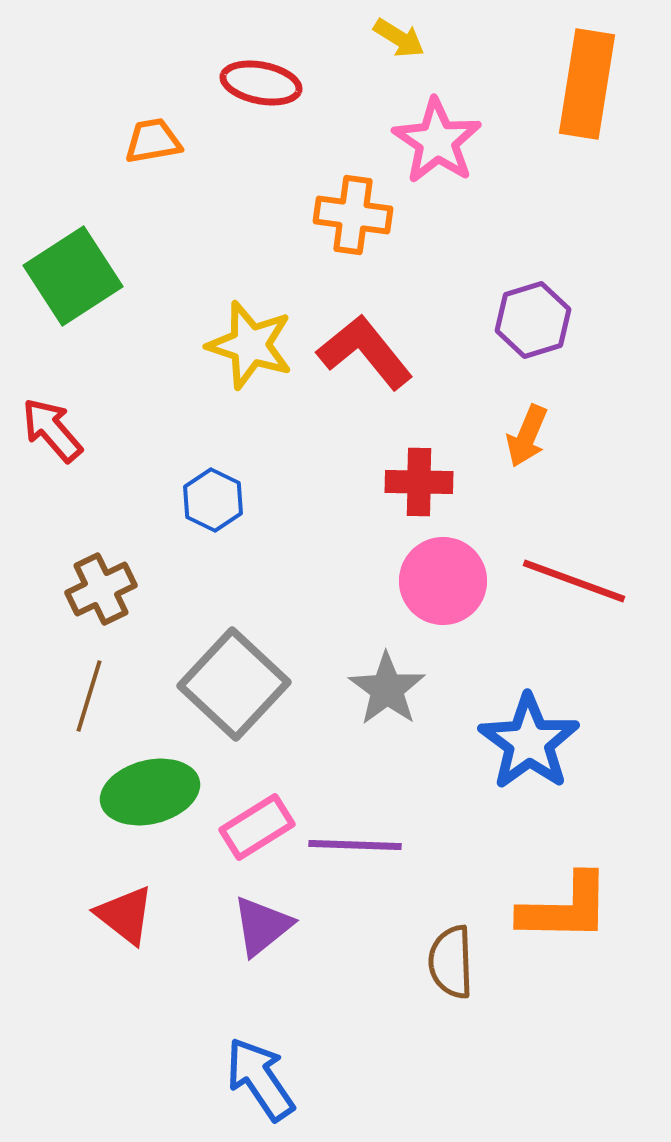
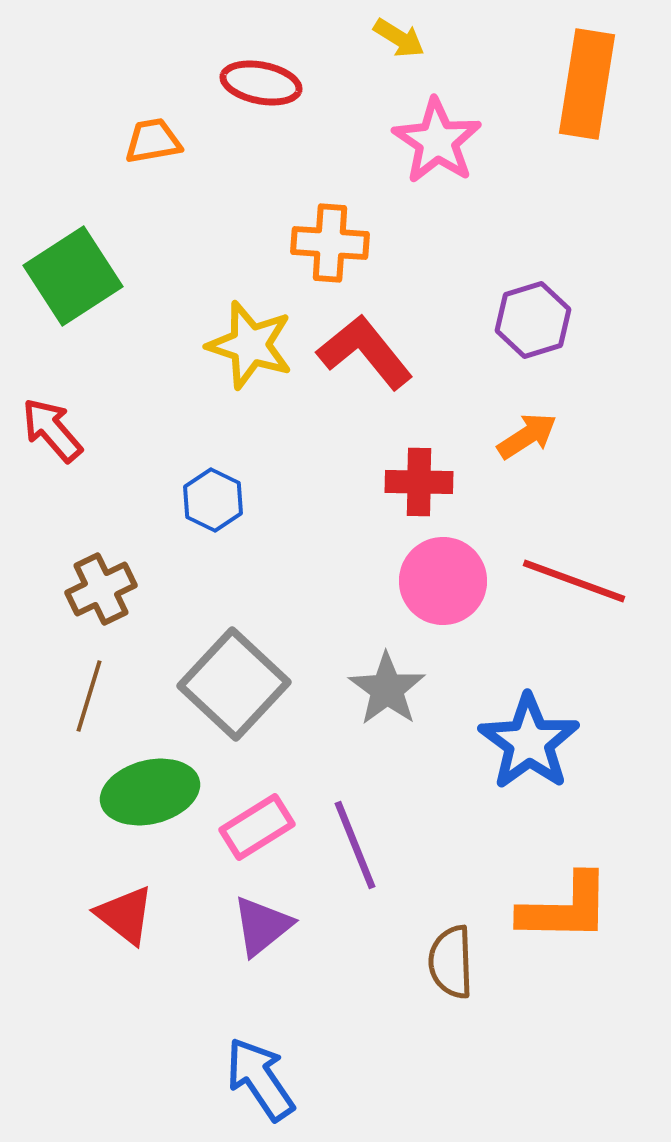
orange cross: moved 23 px left, 28 px down; rotated 4 degrees counterclockwise
orange arrow: rotated 146 degrees counterclockwise
purple line: rotated 66 degrees clockwise
